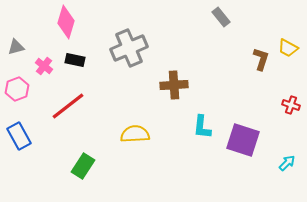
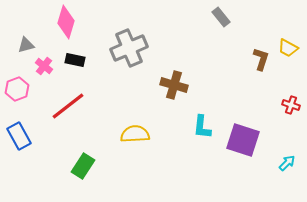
gray triangle: moved 10 px right, 2 px up
brown cross: rotated 20 degrees clockwise
